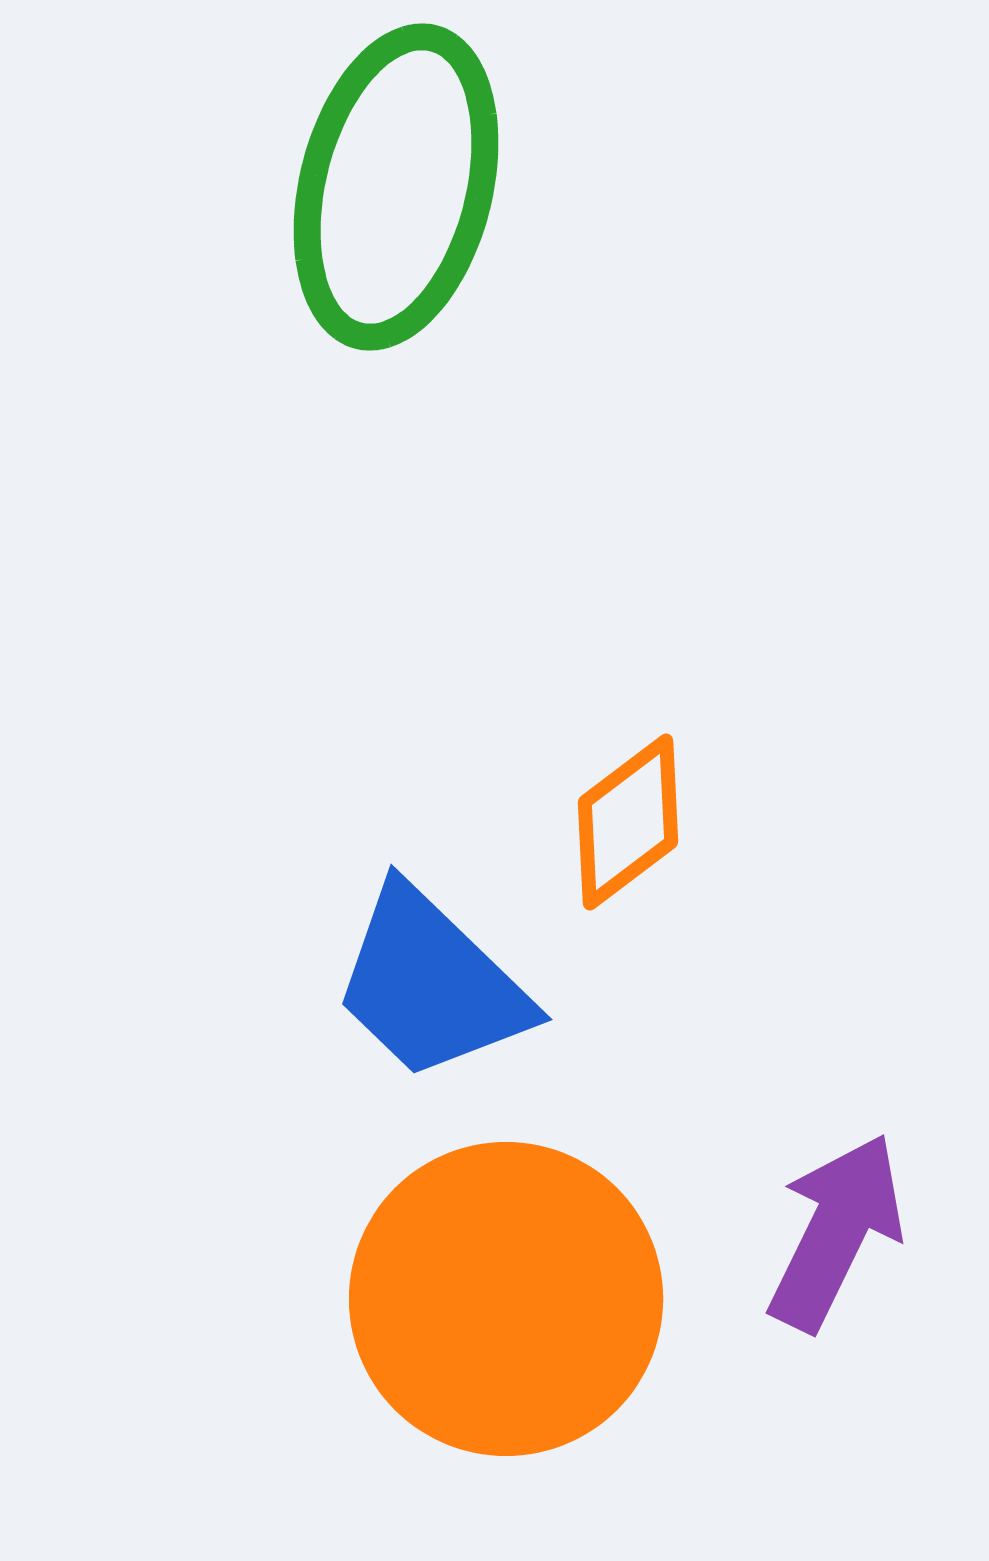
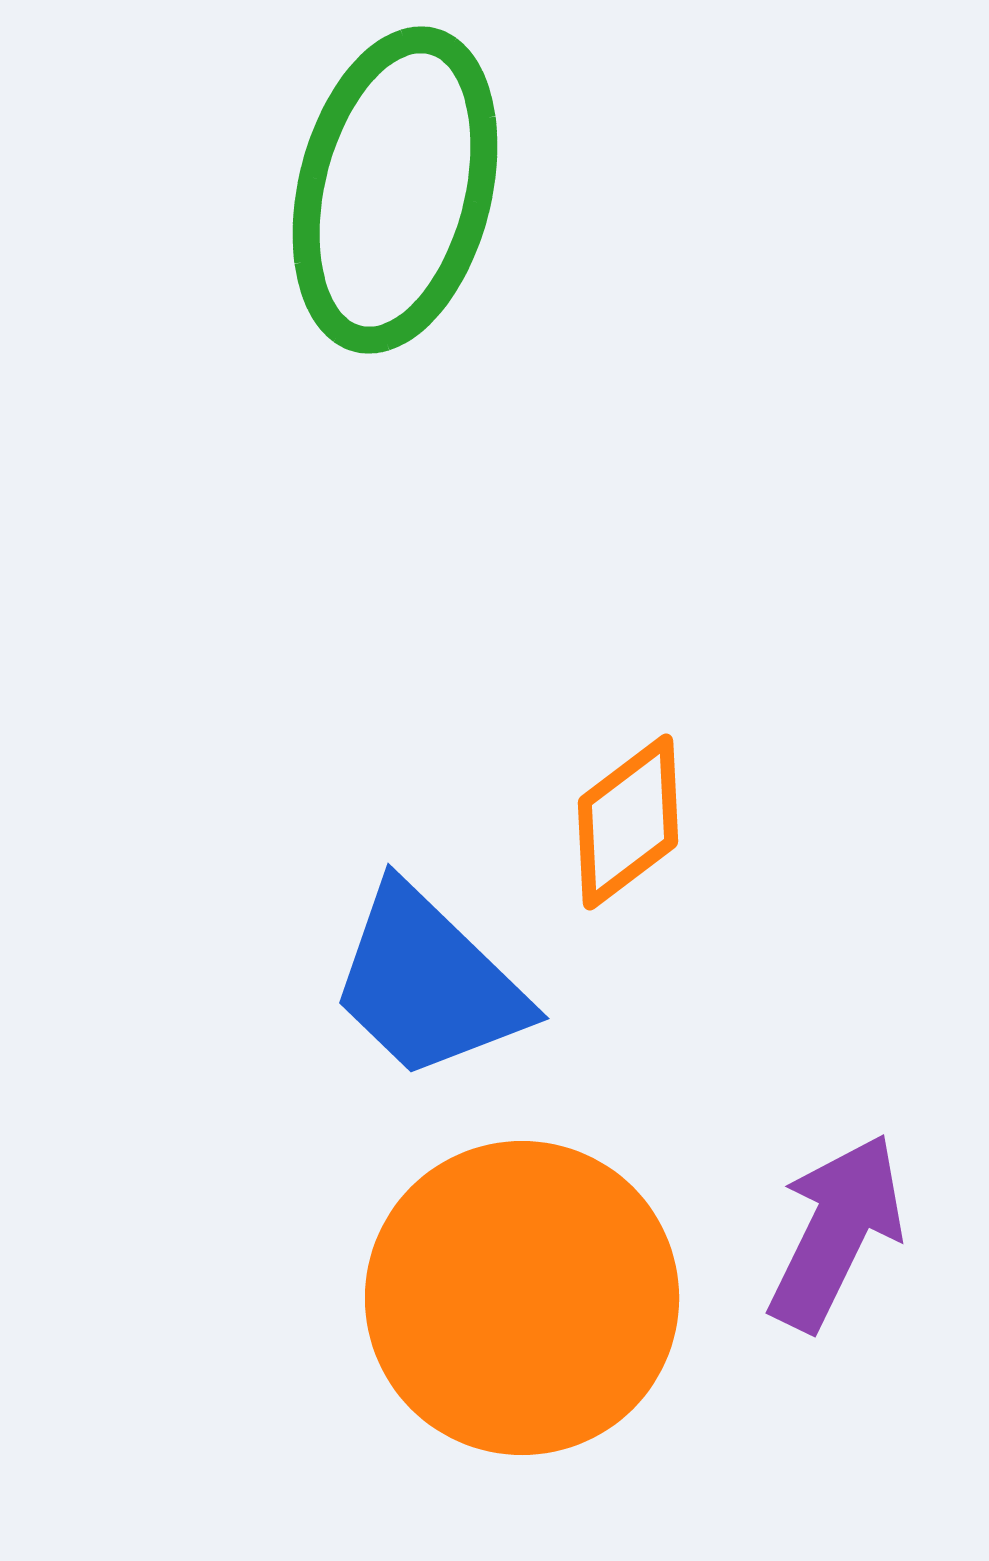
green ellipse: moved 1 px left, 3 px down
blue trapezoid: moved 3 px left, 1 px up
orange circle: moved 16 px right, 1 px up
